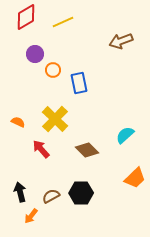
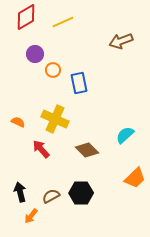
yellow cross: rotated 20 degrees counterclockwise
